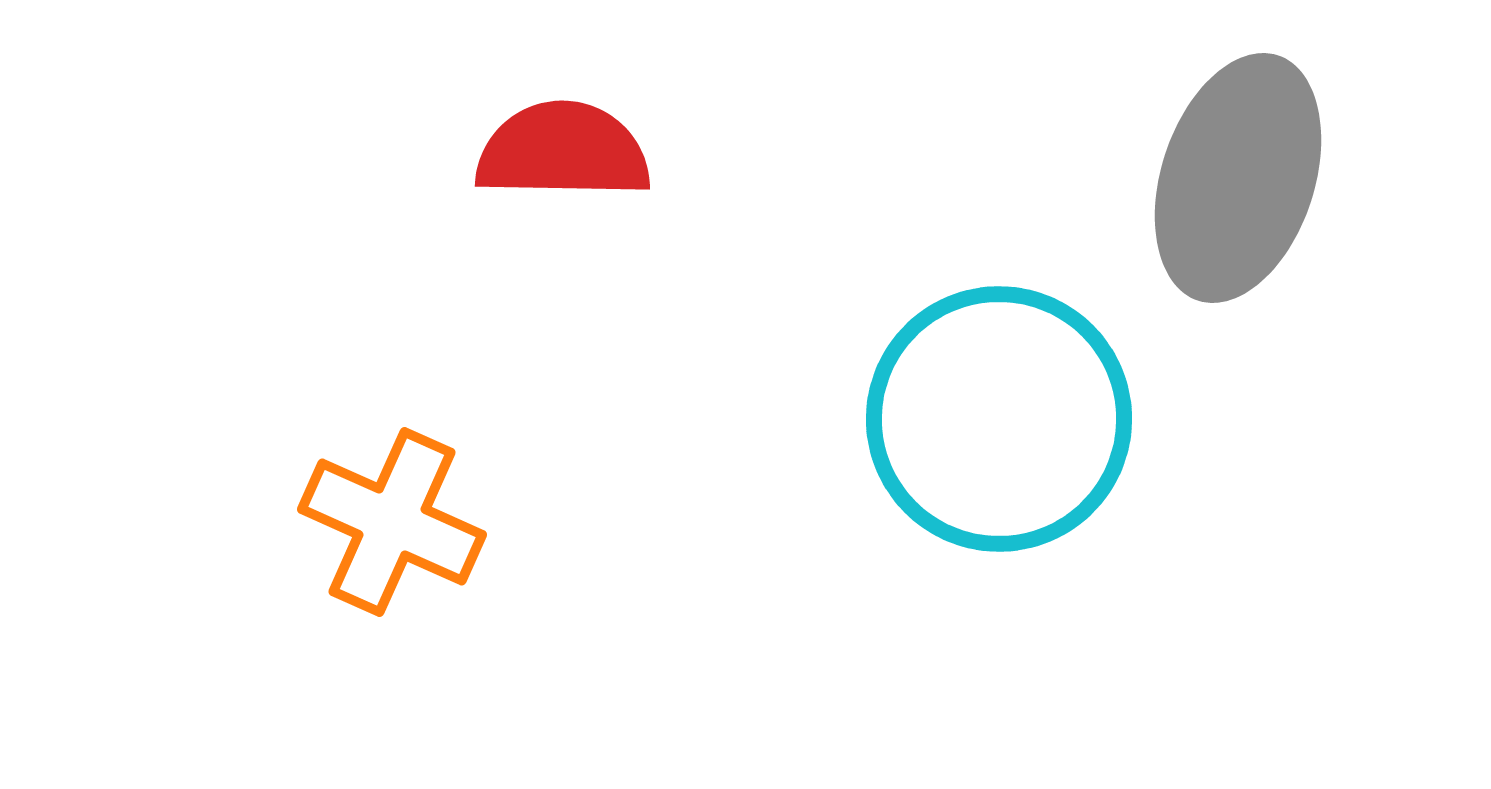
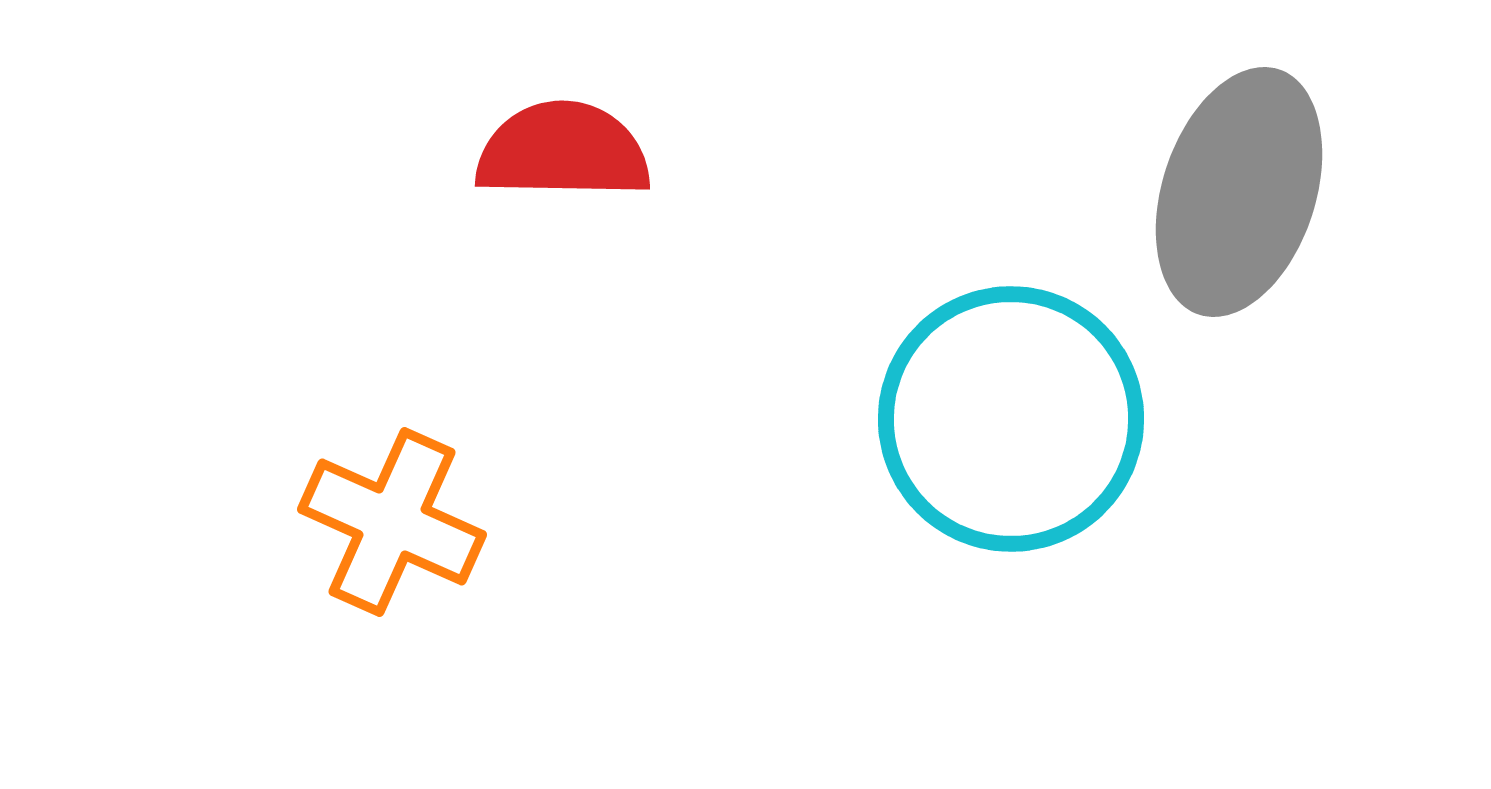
gray ellipse: moved 1 px right, 14 px down
cyan circle: moved 12 px right
